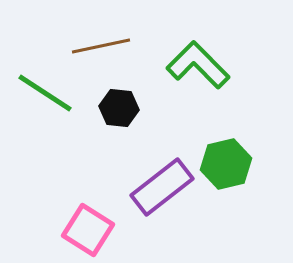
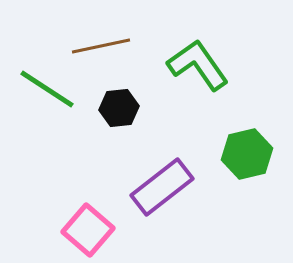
green L-shape: rotated 10 degrees clockwise
green line: moved 2 px right, 4 px up
black hexagon: rotated 12 degrees counterclockwise
green hexagon: moved 21 px right, 10 px up
pink square: rotated 9 degrees clockwise
